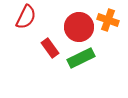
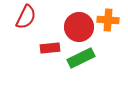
orange cross: rotated 15 degrees counterclockwise
red rectangle: rotated 60 degrees counterclockwise
